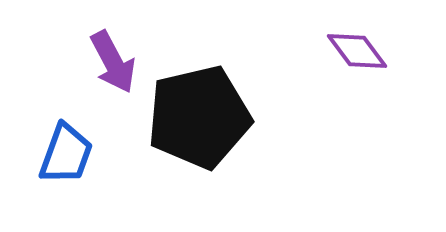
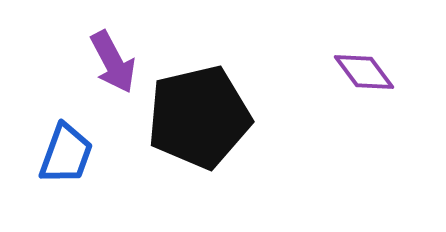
purple diamond: moved 7 px right, 21 px down
